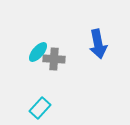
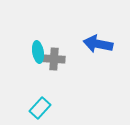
blue arrow: rotated 112 degrees clockwise
cyan ellipse: rotated 50 degrees counterclockwise
